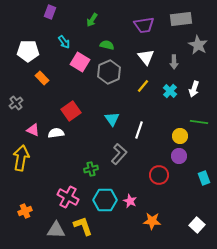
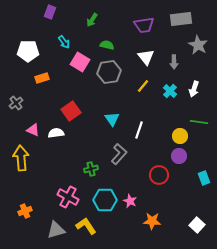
gray hexagon: rotated 15 degrees clockwise
orange rectangle: rotated 64 degrees counterclockwise
yellow arrow: rotated 15 degrees counterclockwise
yellow L-shape: moved 3 px right; rotated 15 degrees counterclockwise
gray triangle: rotated 18 degrees counterclockwise
